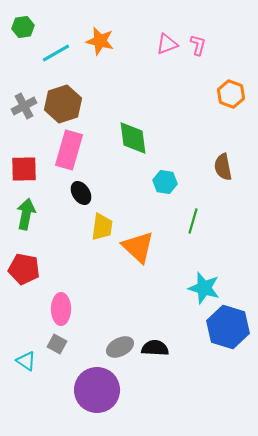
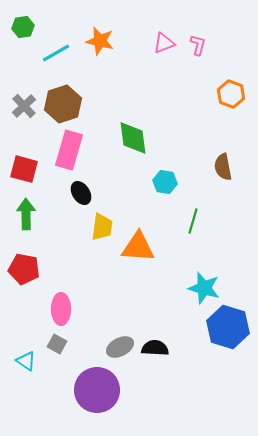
pink triangle: moved 3 px left, 1 px up
gray cross: rotated 15 degrees counterclockwise
red square: rotated 16 degrees clockwise
green arrow: rotated 12 degrees counterclockwise
orange triangle: rotated 39 degrees counterclockwise
